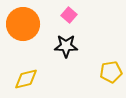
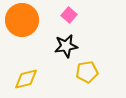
orange circle: moved 1 px left, 4 px up
black star: rotated 10 degrees counterclockwise
yellow pentagon: moved 24 px left
